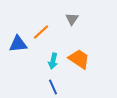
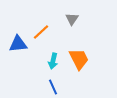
orange trapezoid: rotated 30 degrees clockwise
